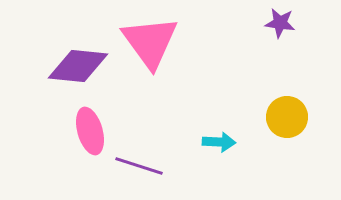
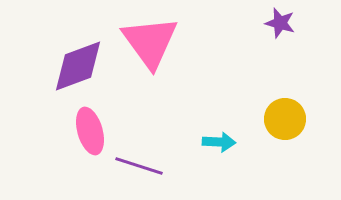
purple star: rotated 8 degrees clockwise
purple diamond: rotated 26 degrees counterclockwise
yellow circle: moved 2 px left, 2 px down
